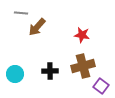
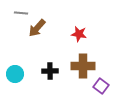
brown arrow: moved 1 px down
red star: moved 3 px left, 1 px up
brown cross: rotated 15 degrees clockwise
